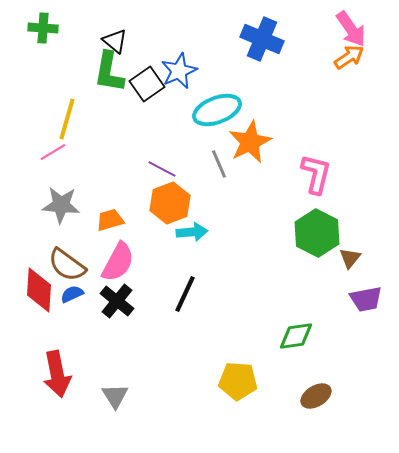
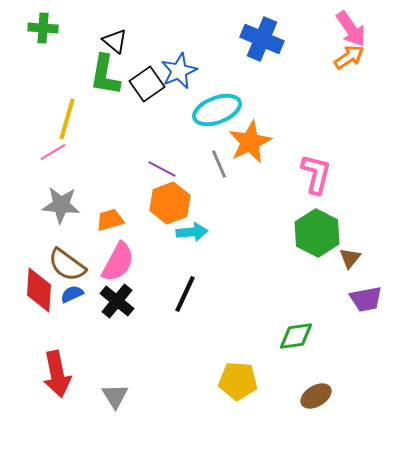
green L-shape: moved 4 px left, 3 px down
